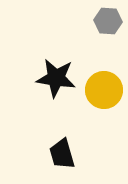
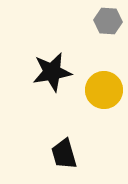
black star: moved 4 px left, 6 px up; rotated 18 degrees counterclockwise
black trapezoid: moved 2 px right
